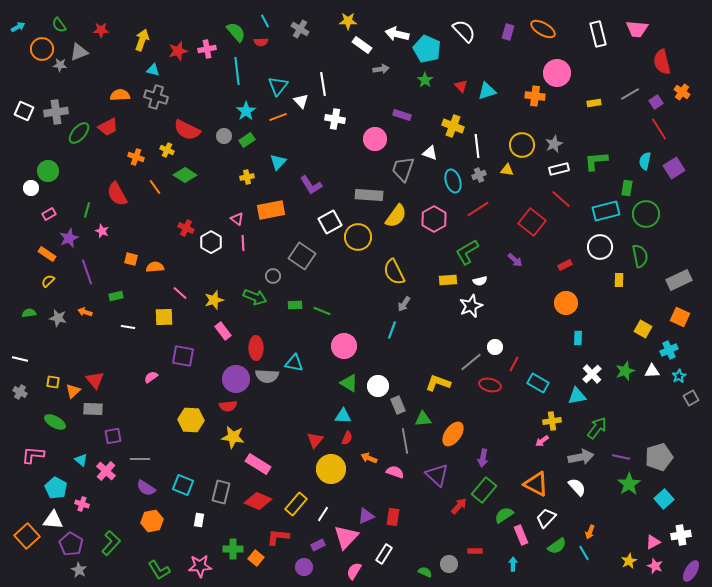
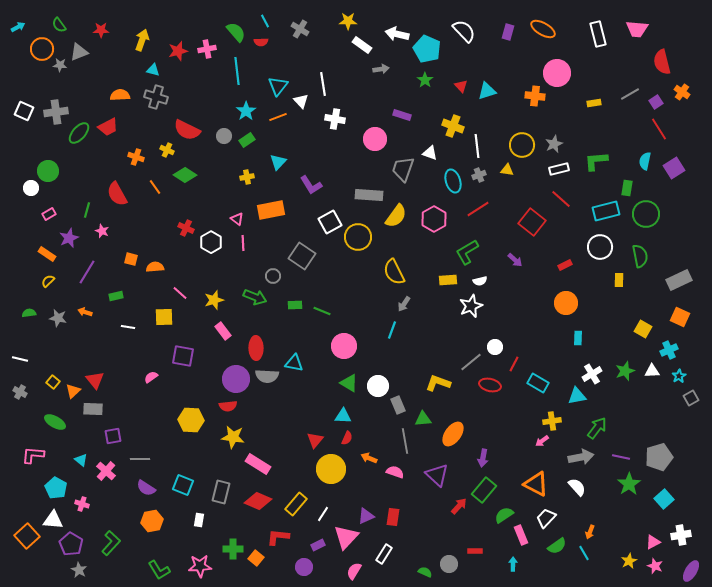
purple line at (87, 272): rotated 50 degrees clockwise
white cross at (592, 374): rotated 12 degrees clockwise
yellow square at (53, 382): rotated 32 degrees clockwise
